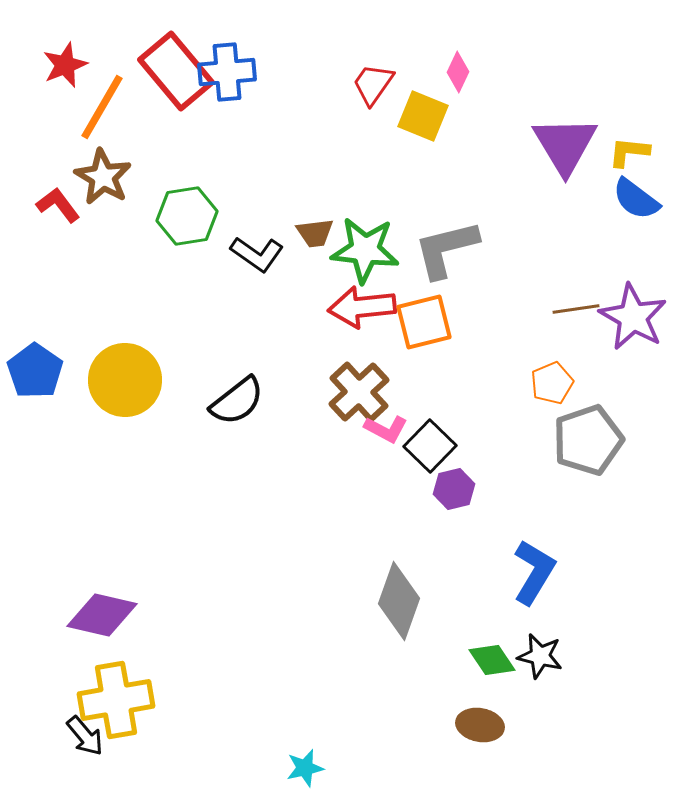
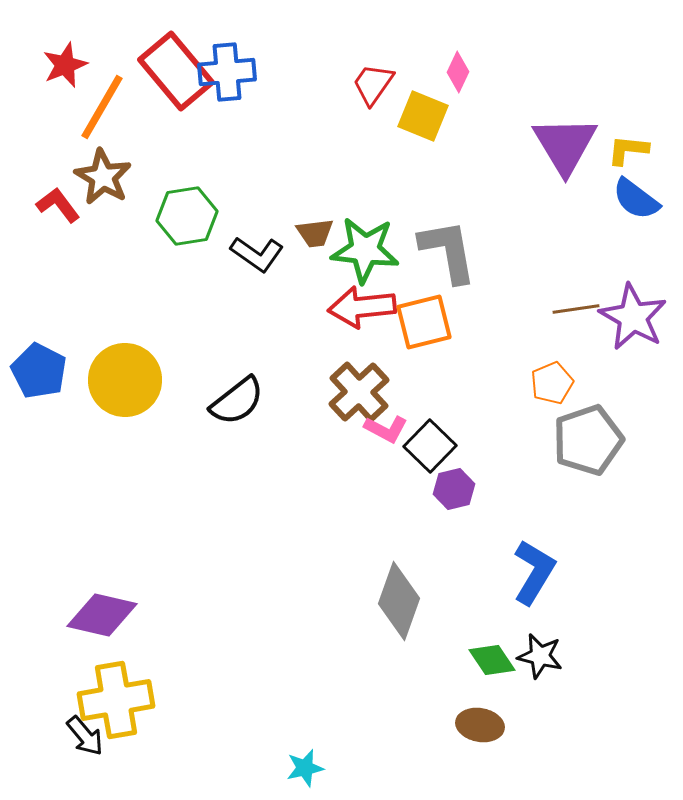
yellow L-shape: moved 1 px left, 2 px up
gray L-shape: moved 2 px right, 2 px down; rotated 94 degrees clockwise
blue pentagon: moved 4 px right; rotated 8 degrees counterclockwise
